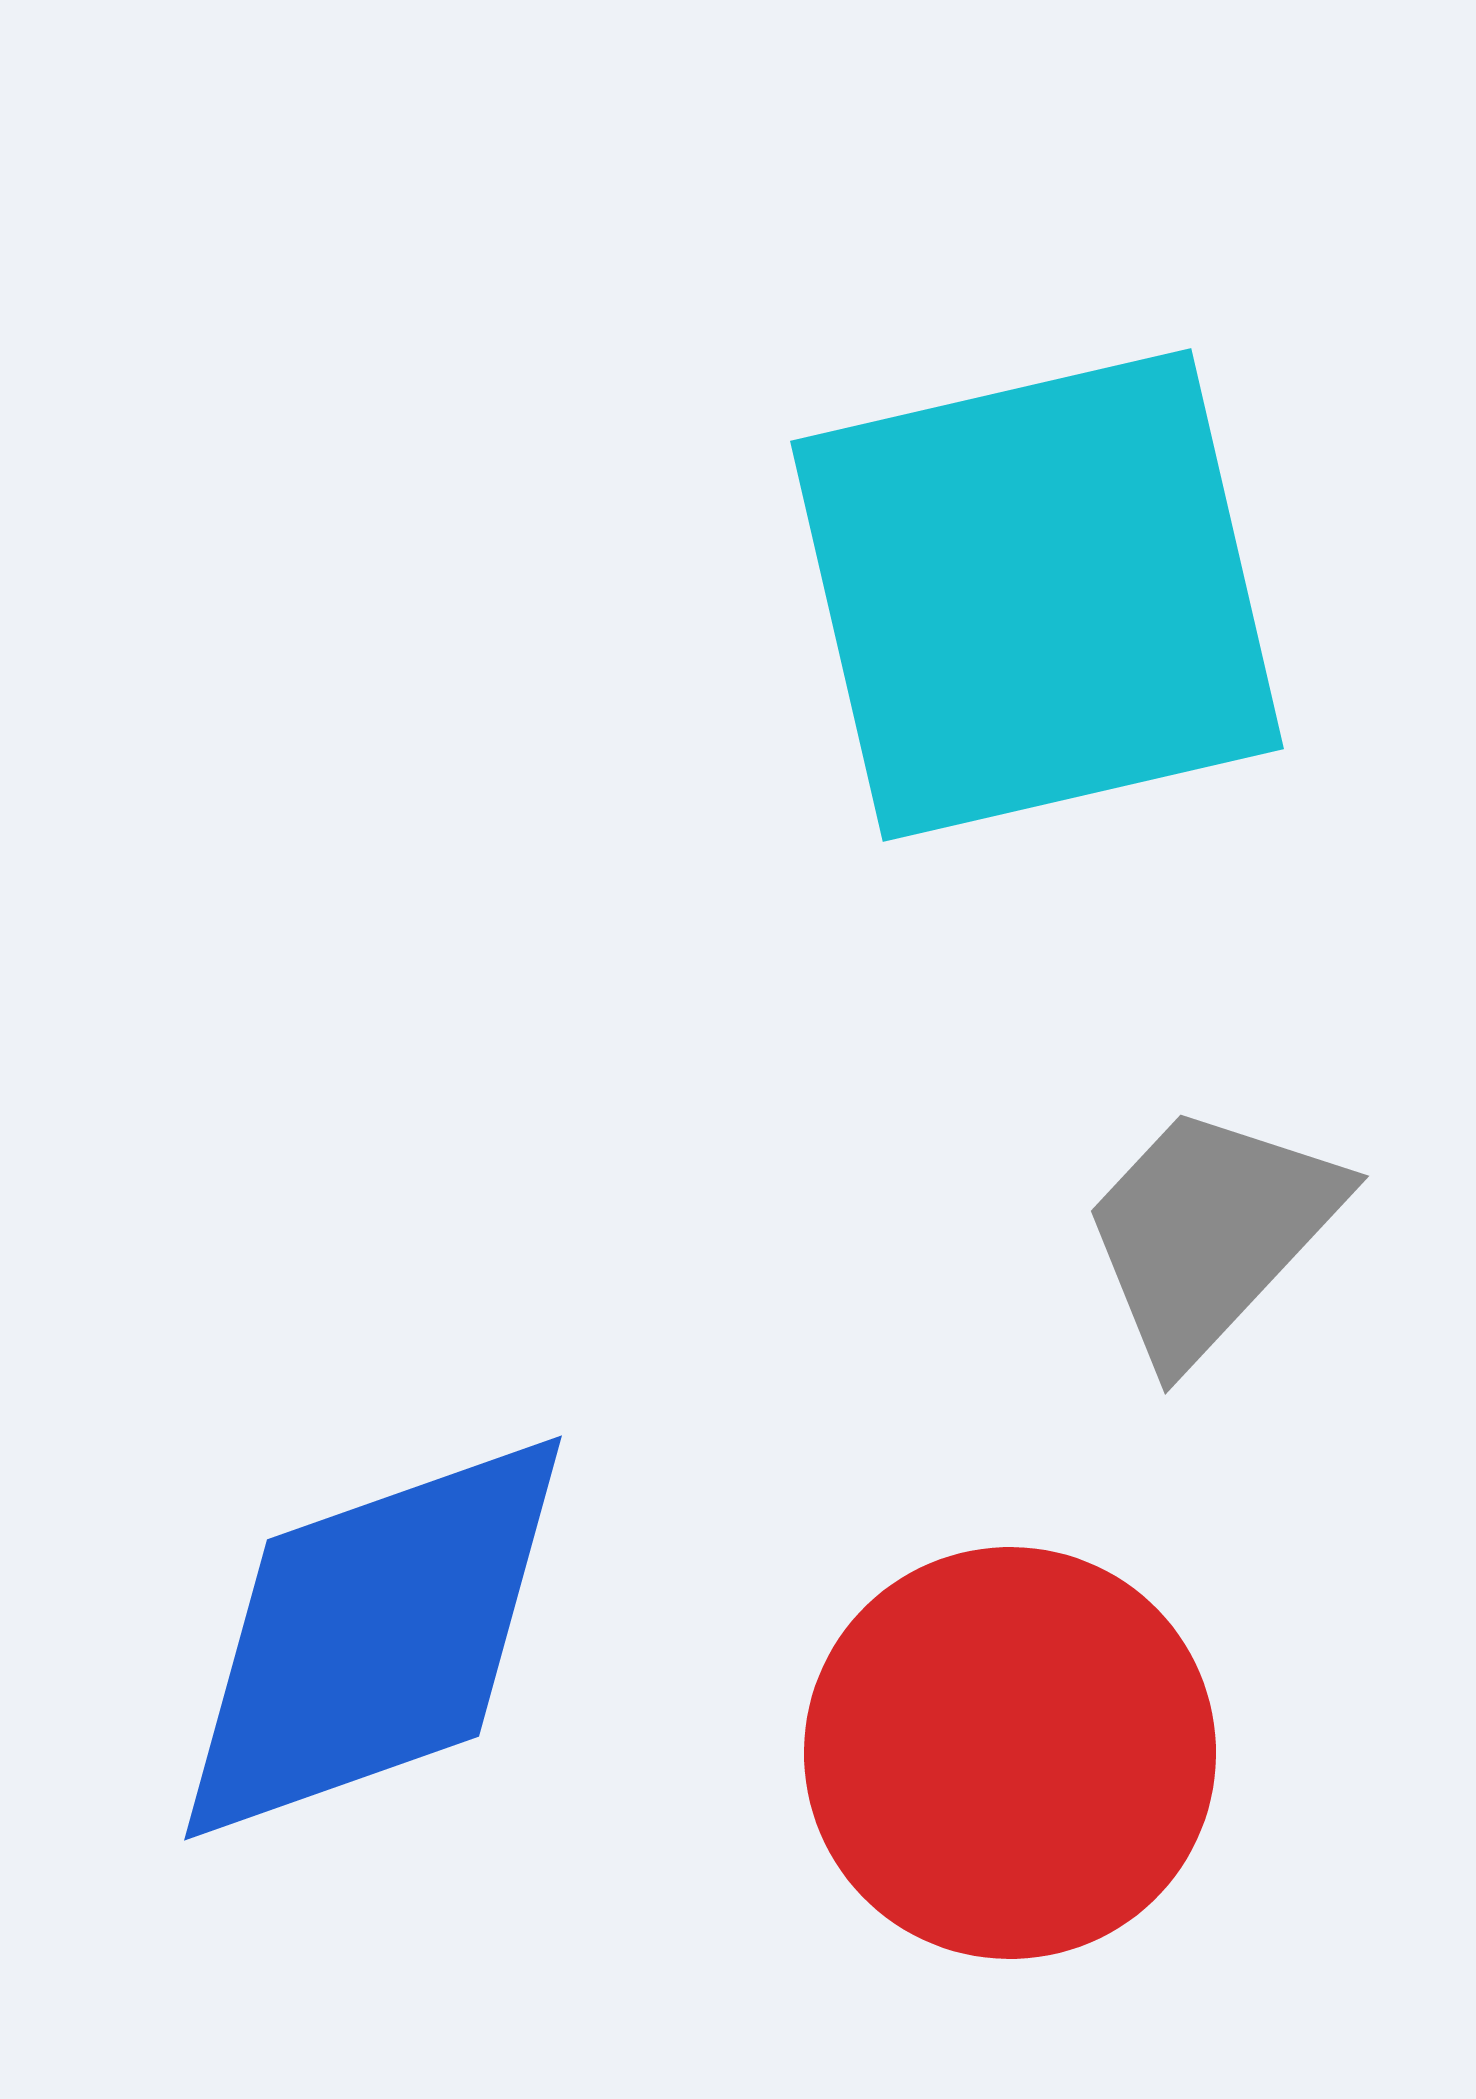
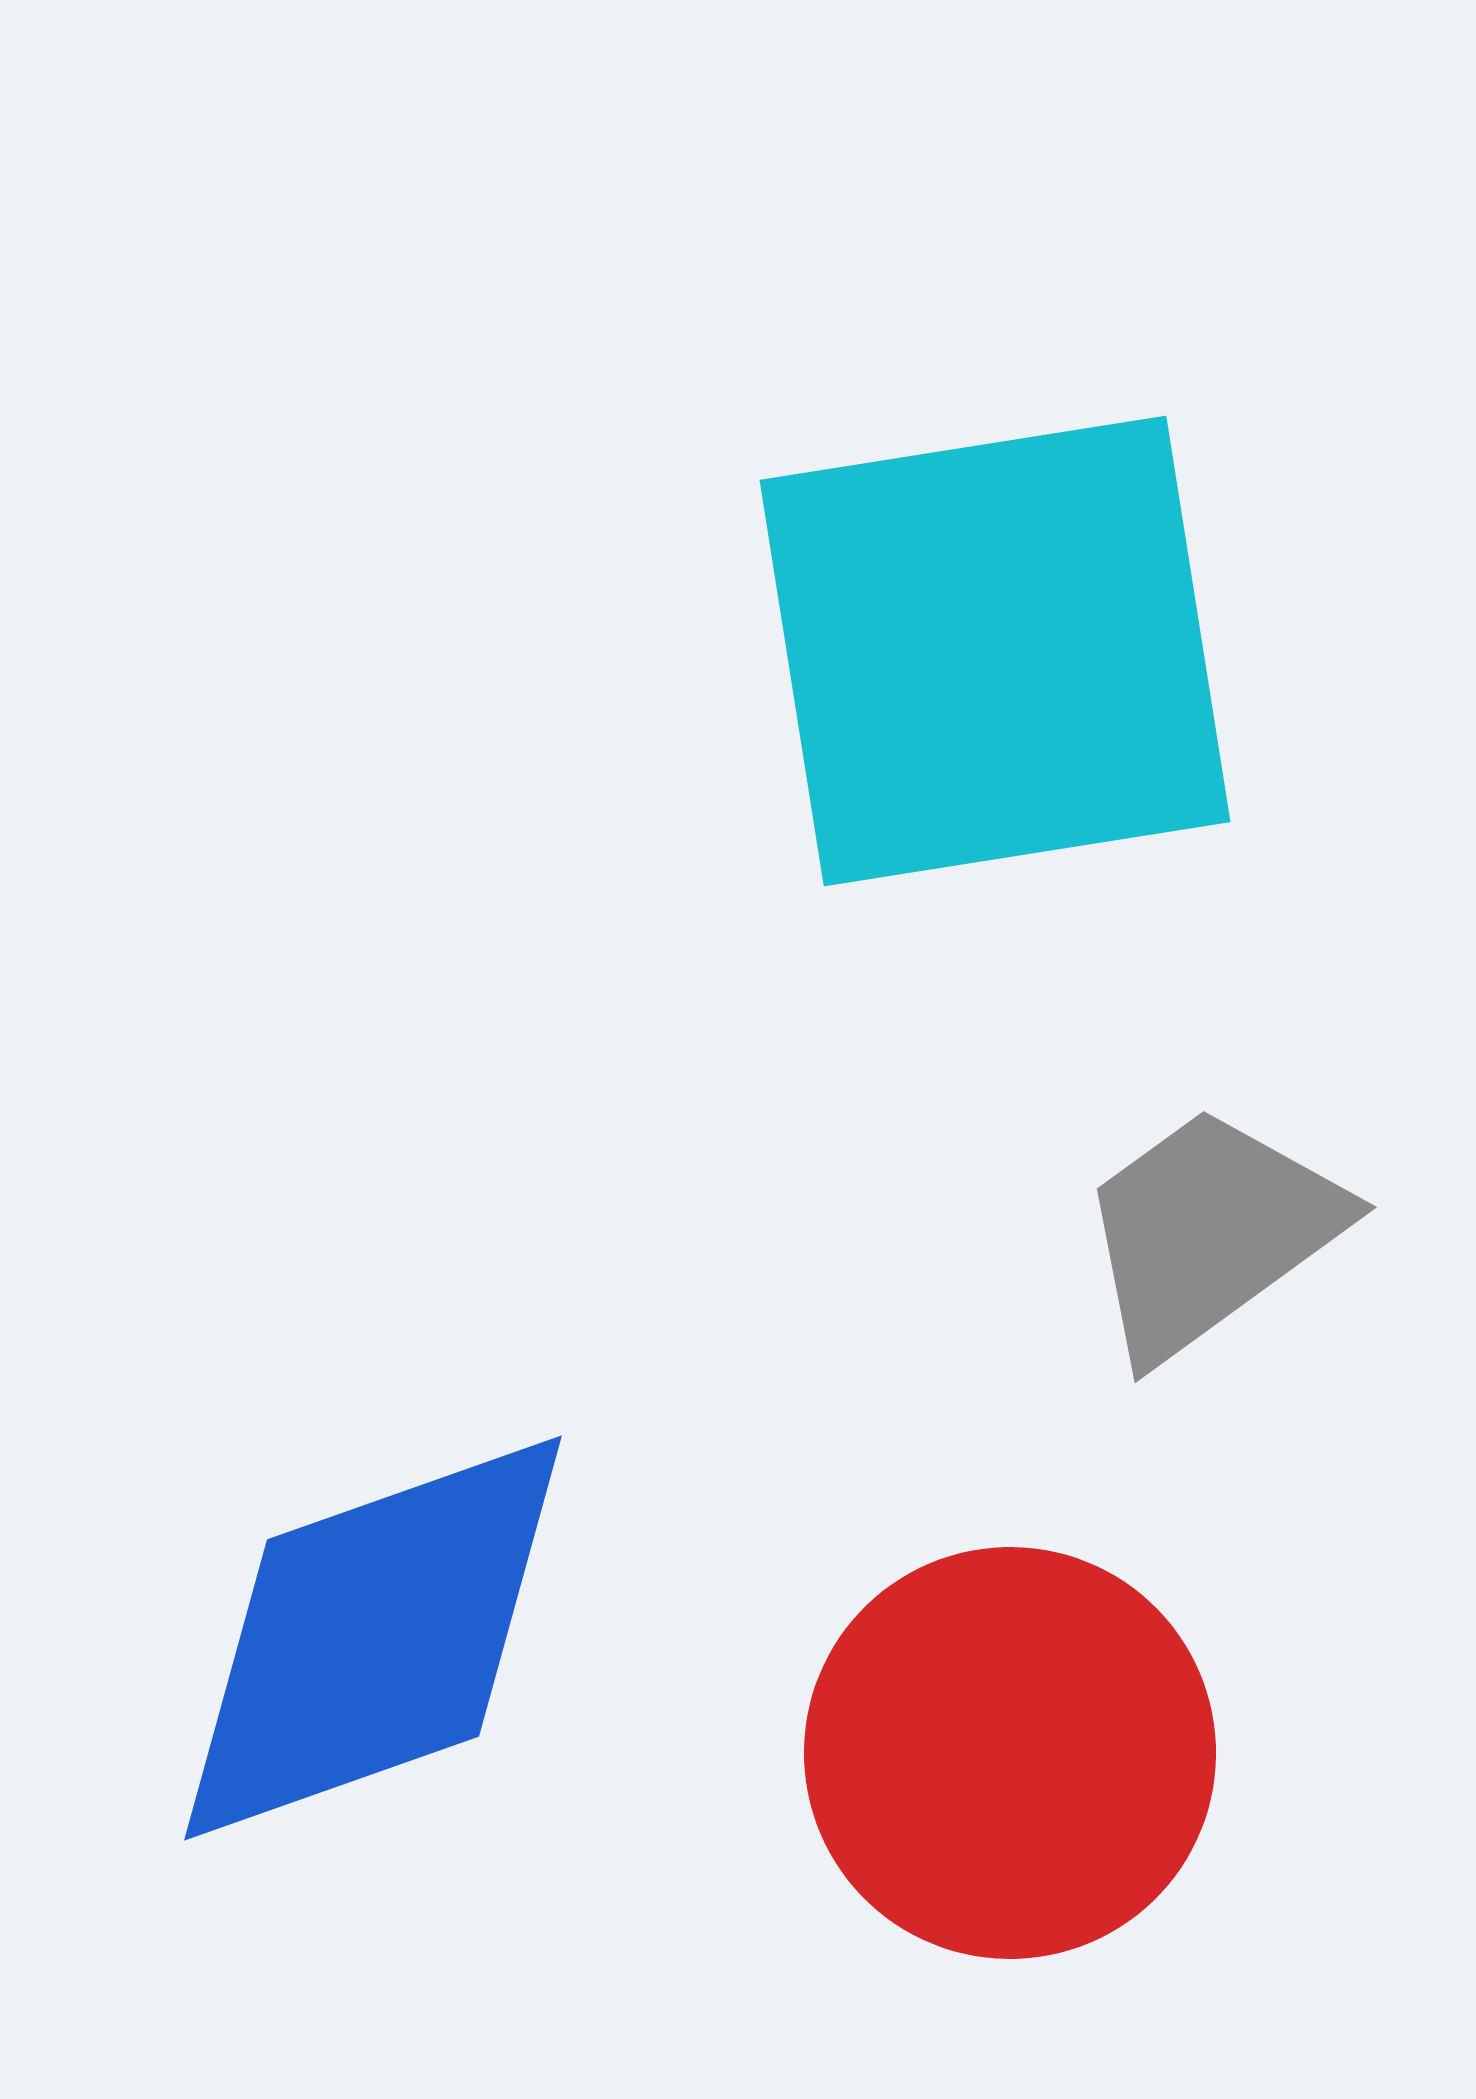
cyan square: moved 42 px left, 56 px down; rotated 4 degrees clockwise
gray trapezoid: rotated 11 degrees clockwise
